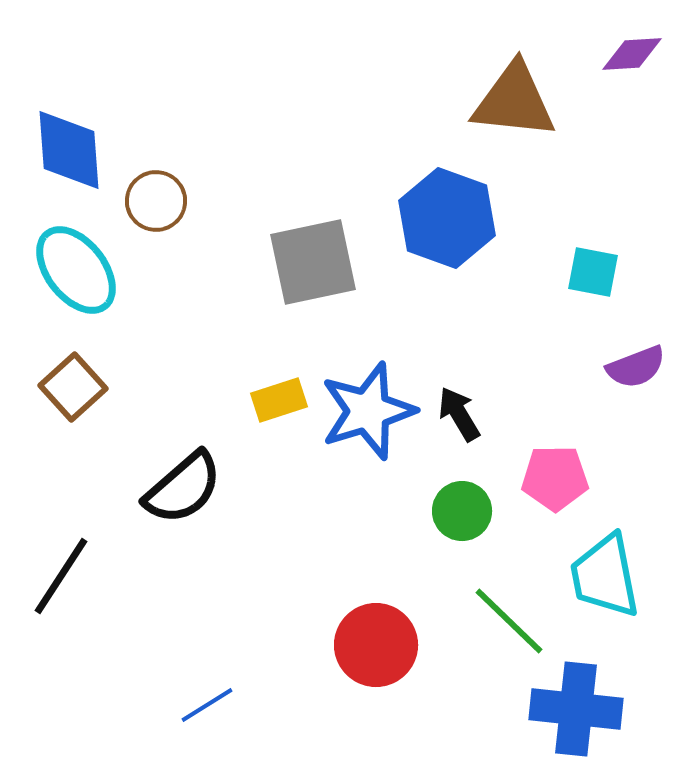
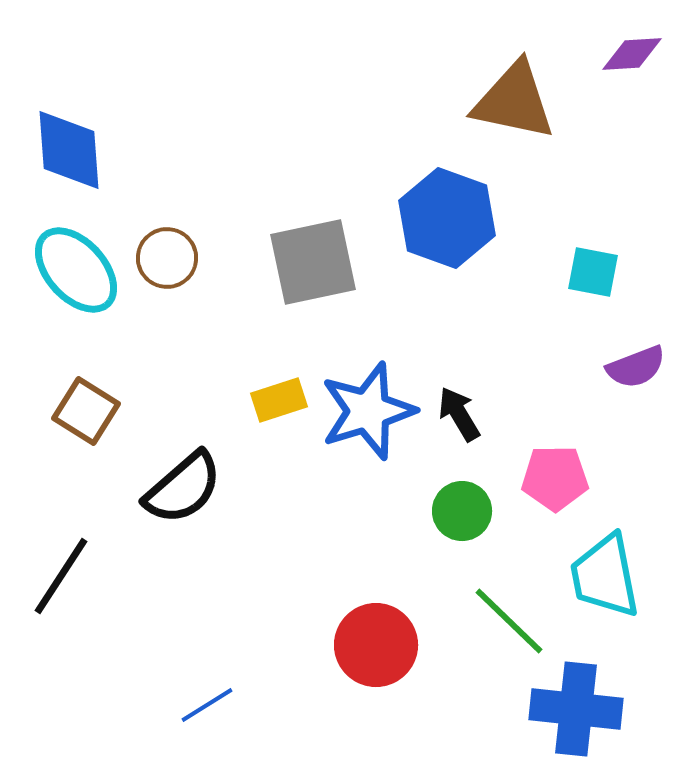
brown triangle: rotated 6 degrees clockwise
brown circle: moved 11 px right, 57 px down
cyan ellipse: rotated 4 degrees counterclockwise
brown square: moved 13 px right, 24 px down; rotated 16 degrees counterclockwise
